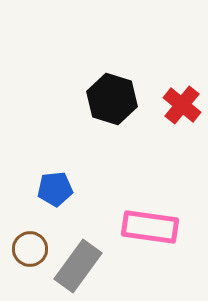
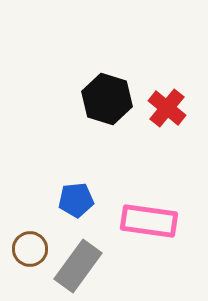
black hexagon: moved 5 px left
red cross: moved 15 px left, 3 px down
blue pentagon: moved 21 px right, 11 px down
pink rectangle: moved 1 px left, 6 px up
